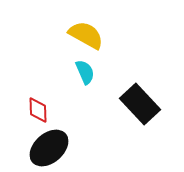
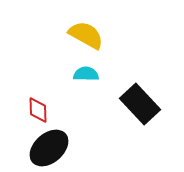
cyan semicircle: moved 1 px right, 2 px down; rotated 65 degrees counterclockwise
